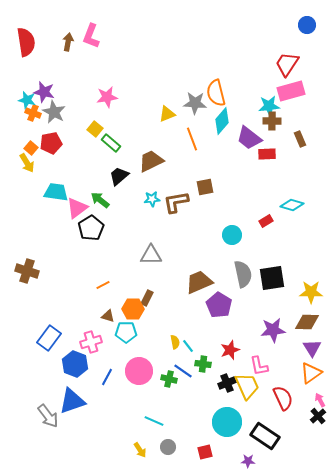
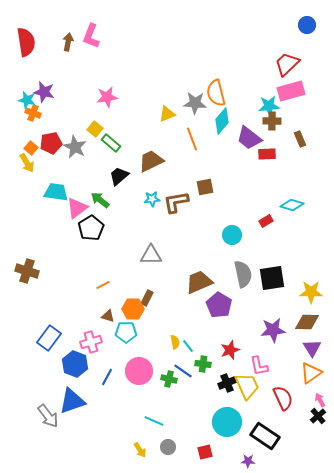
red trapezoid at (287, 64): rotated 12 degrees clockwise
gray star at (54, 112): moved 21 px right, 35 px down
